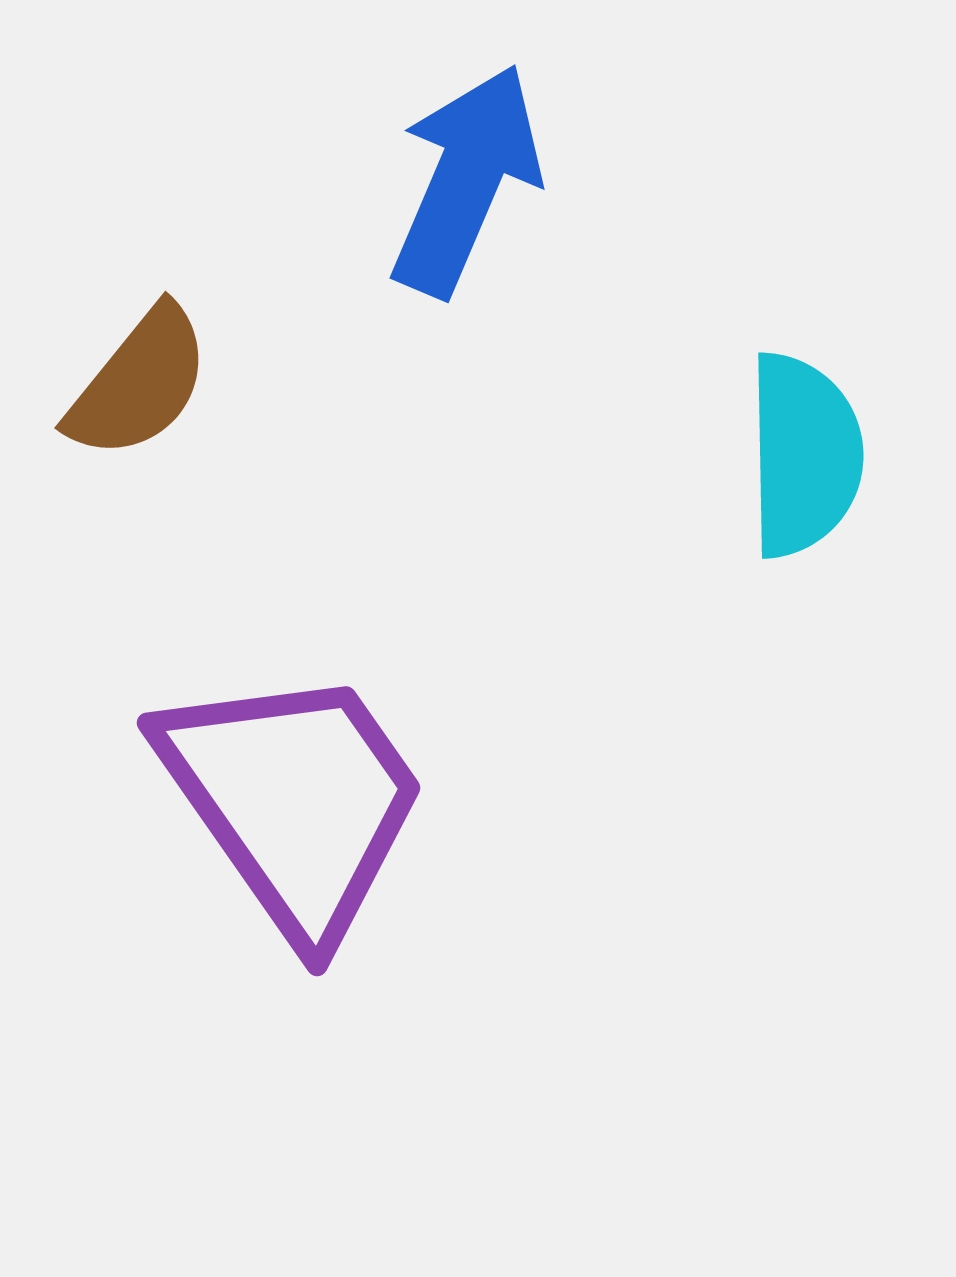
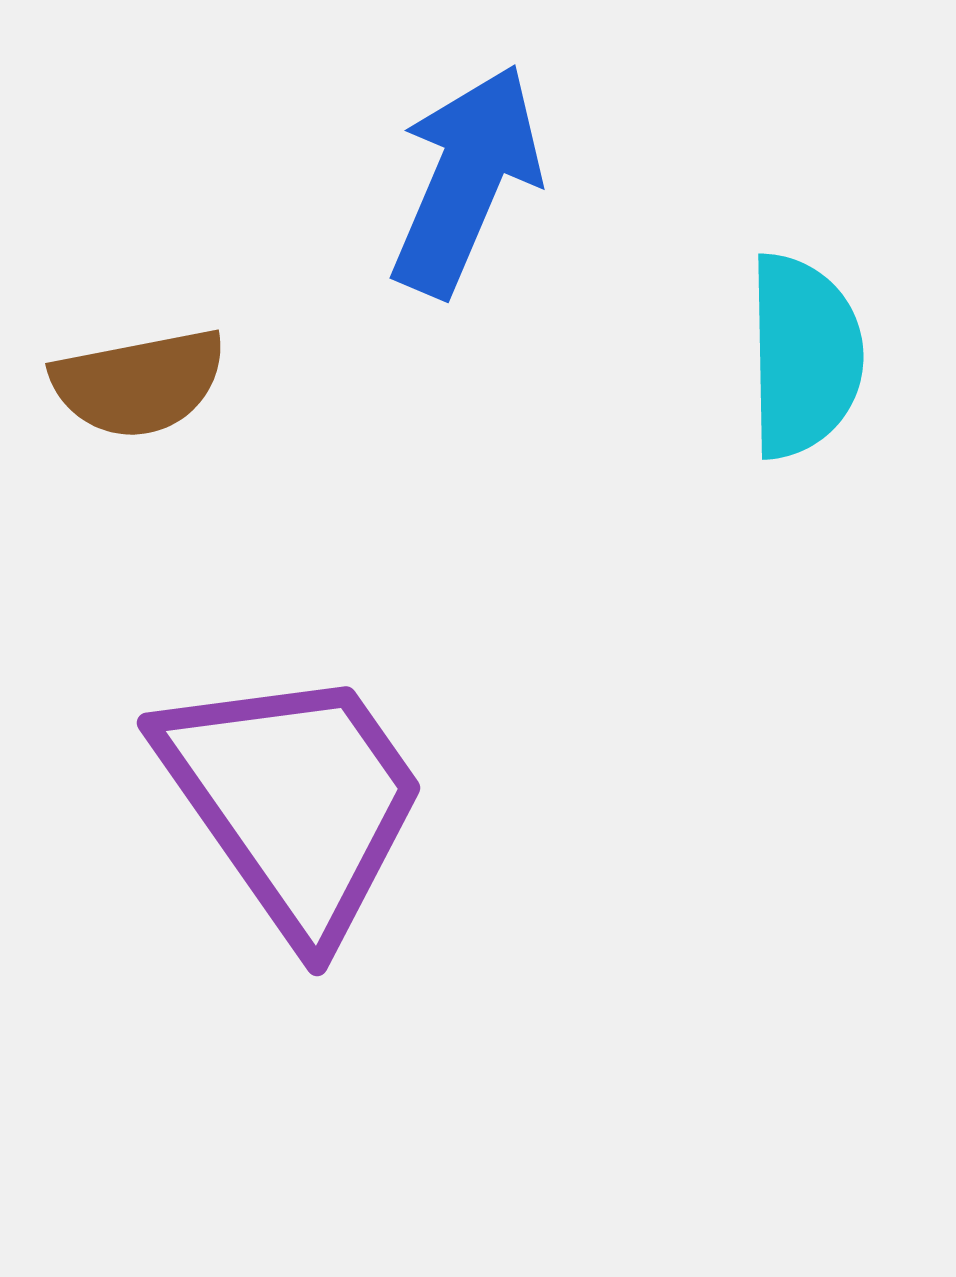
brown semicircle: rotated 40 degrees clockwise
cyan semicircle: moved 99 px up
